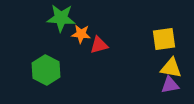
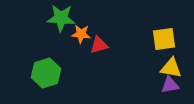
green hexagon: moved 3 px down; rotated 16 degrees clockwise
